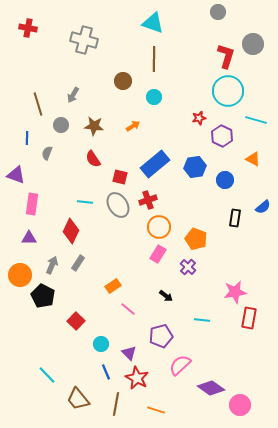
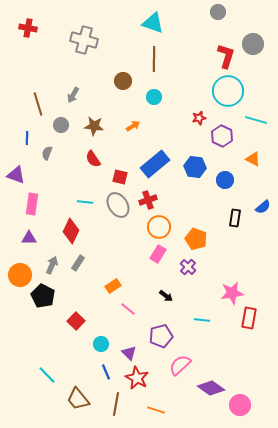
blue hexagon at (195, 167): rotated 15 degrees clockwise
pink star at (235, 292): moved 3 px left, 1 px down
